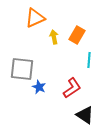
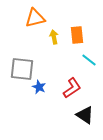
orange triangle: rotated 10 degrees clockwise
orange rectangle: rotated 36 degrees counterclockwise
cyan line: rotated 56 degrees counterclockwise
